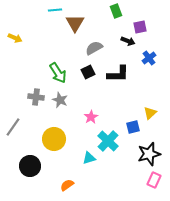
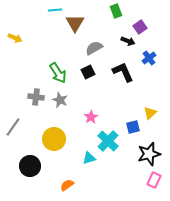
purple square: rotated 24 degrees counterclockwise
black L-shape: moved 5 px right, 2 px up; rotated 115 degrees counterclockwise
